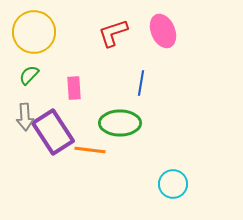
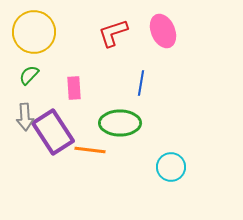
cyan circle: moved 2 px left, 17 px up
